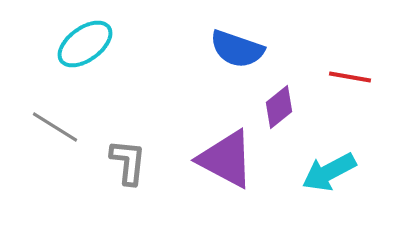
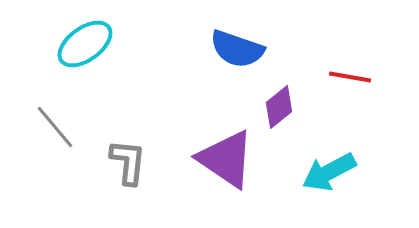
gray line: rotated 18 degrees clockwise
purple triangle: rotated 6 degrees clockwise
